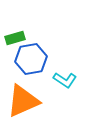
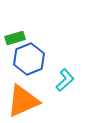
blue hexagon: moved 2 px left; rotated 12 degrees counterclockwise
cyan L-shape: rotated 75 degrees counterclockwise
